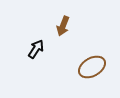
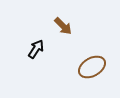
brown arrow: rotated 66 degrees counterclockwise
